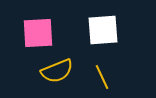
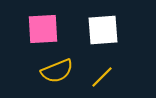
pink square: moved 5 px right, 4 px up
yellow line: rotated 70 degrees clockwise
